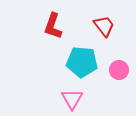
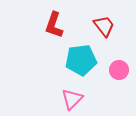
red L-shape: moved 1 px right, 1 px up
cyan pentagon: moved 1 px left, 2 px up; rotated 12 degrees counterclockwise
pink triangle: rotated 15 degrees clockwise
